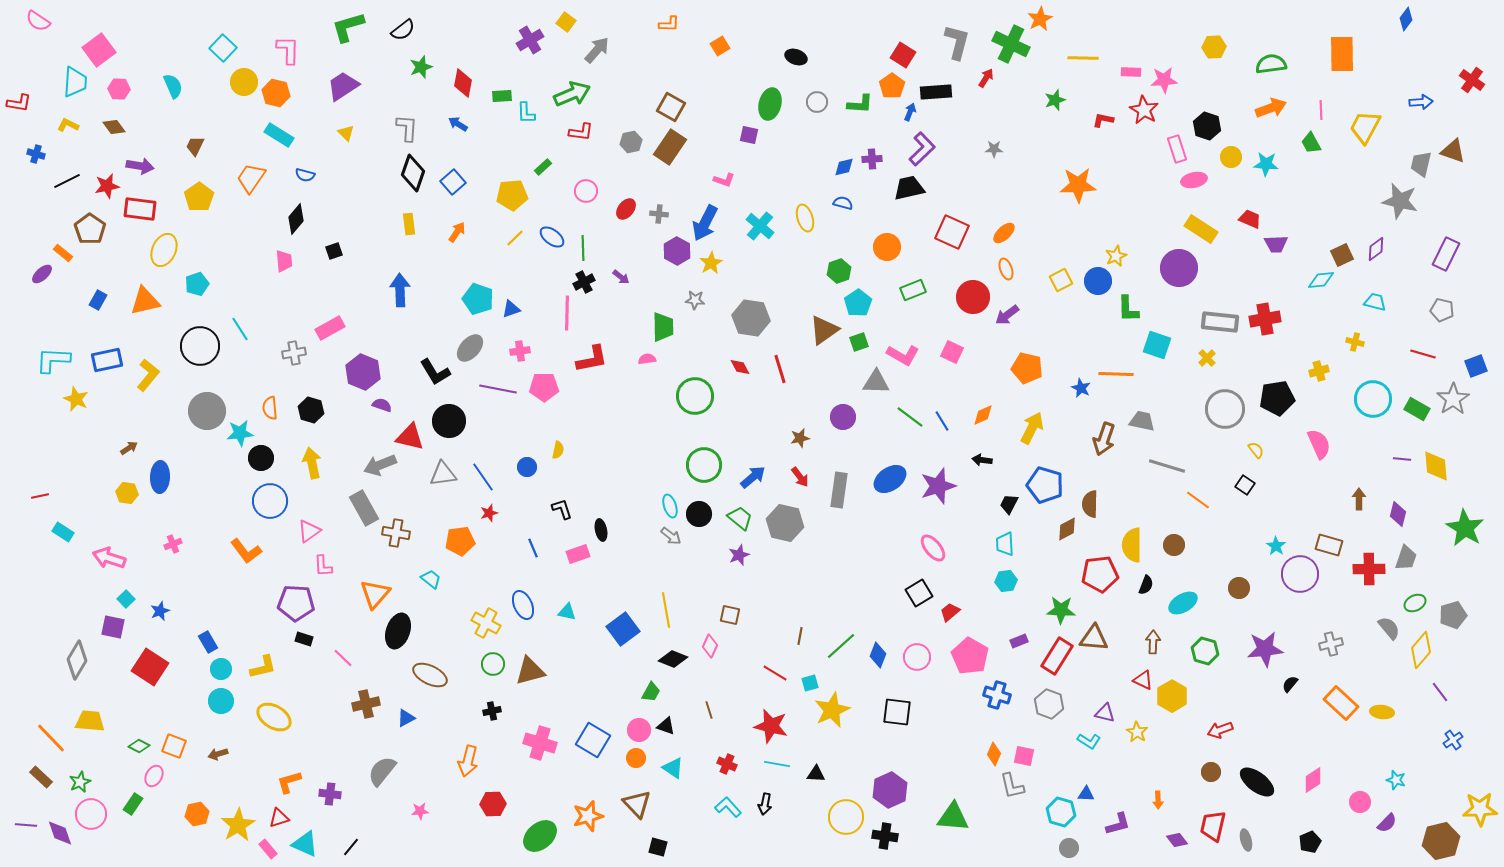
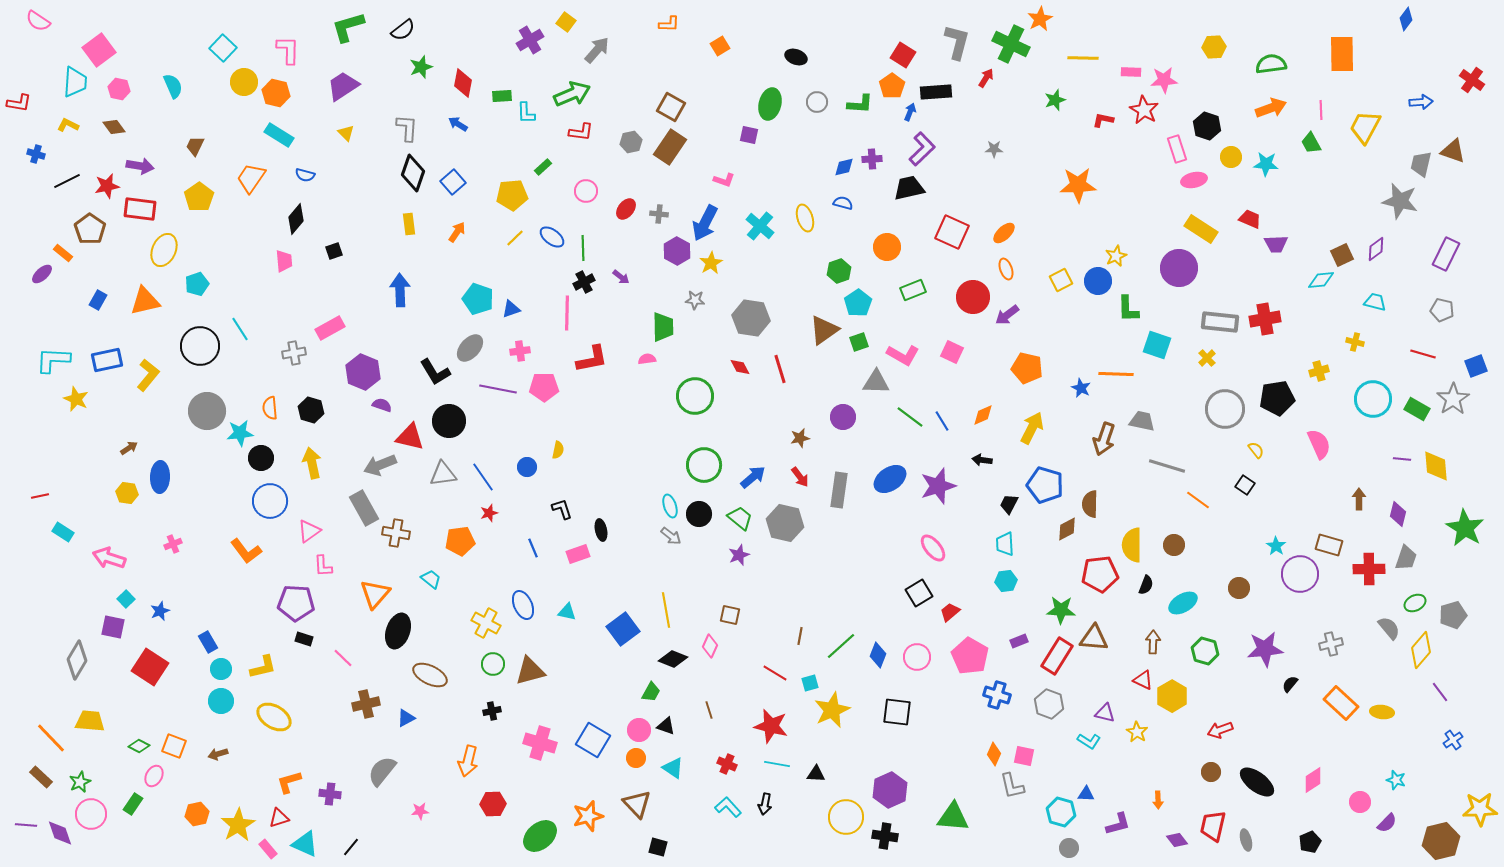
pink hexagon at (119, 89): rotated 10 degrees clockwise
